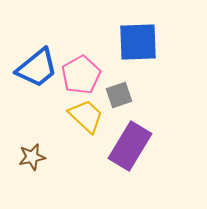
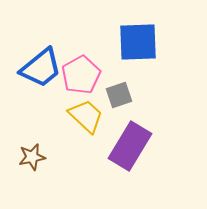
blue trapezoid: moved 4 px right
